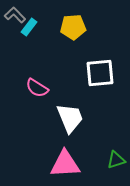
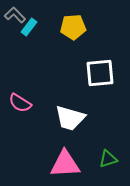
pink semicircle: moved 17 px left, 15 px down
white trapezoid: rotated 128 degrees clockwise
green triangle: moved 8 px left, 1 px up
